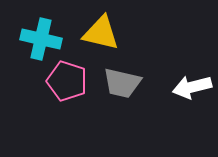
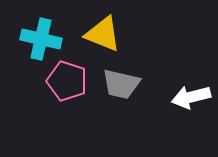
yellow triangle: moved 2 px right, 1 px down; rotated 9 degrees clockwise
gray trapezoid: moved 1 px left, 1 px down
white arrow: moved 1 px left, 10 px down
